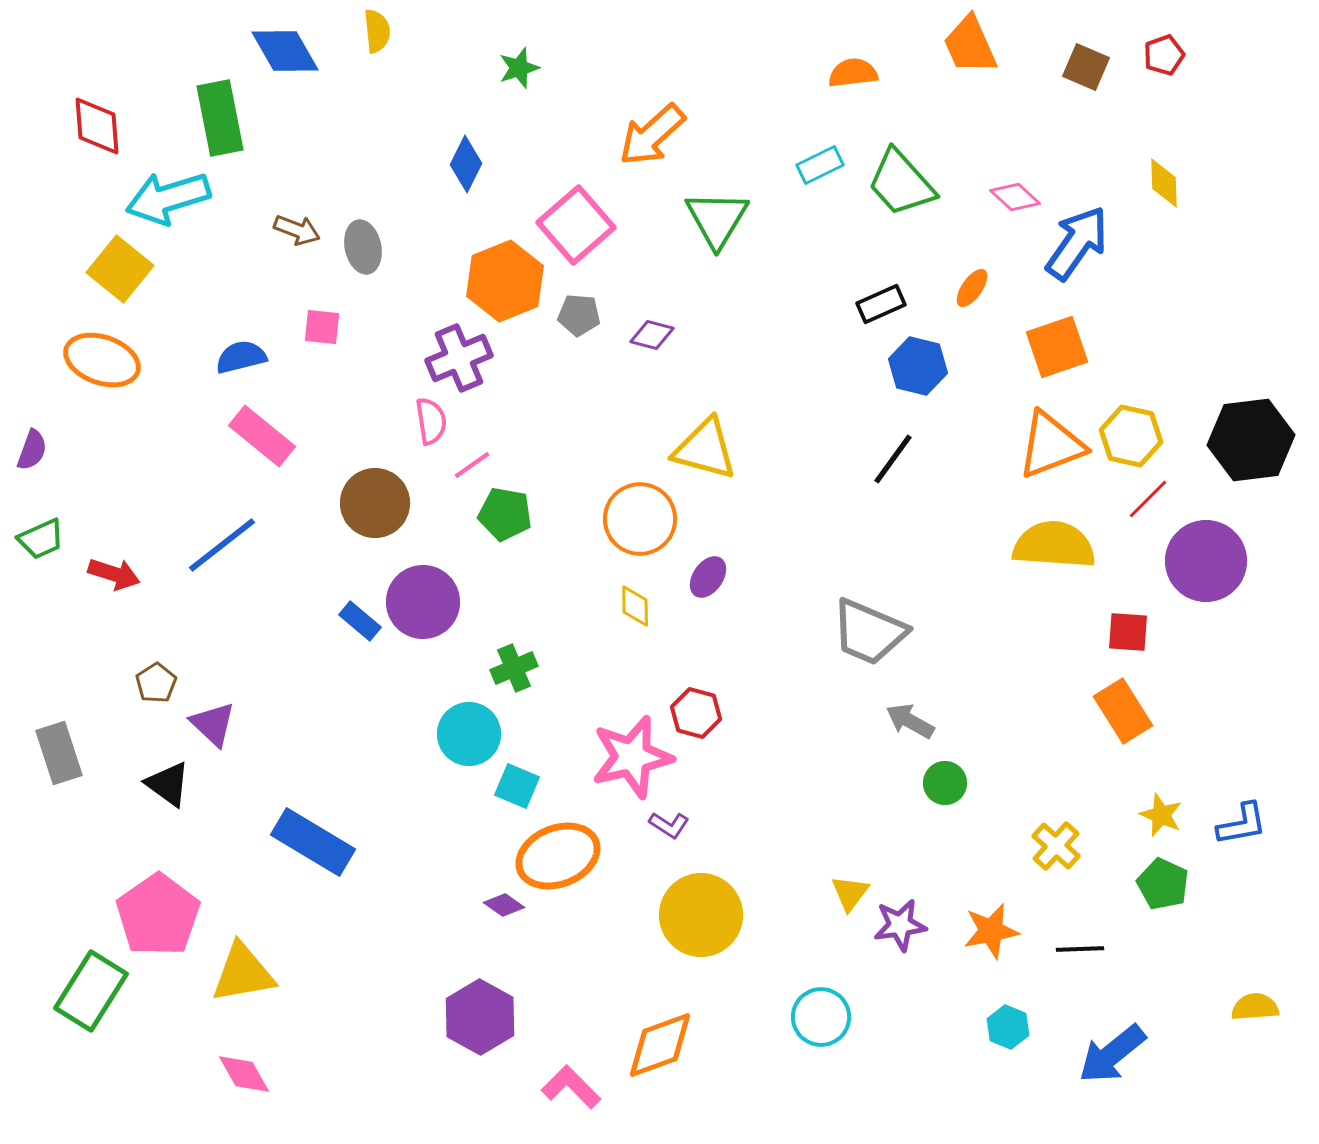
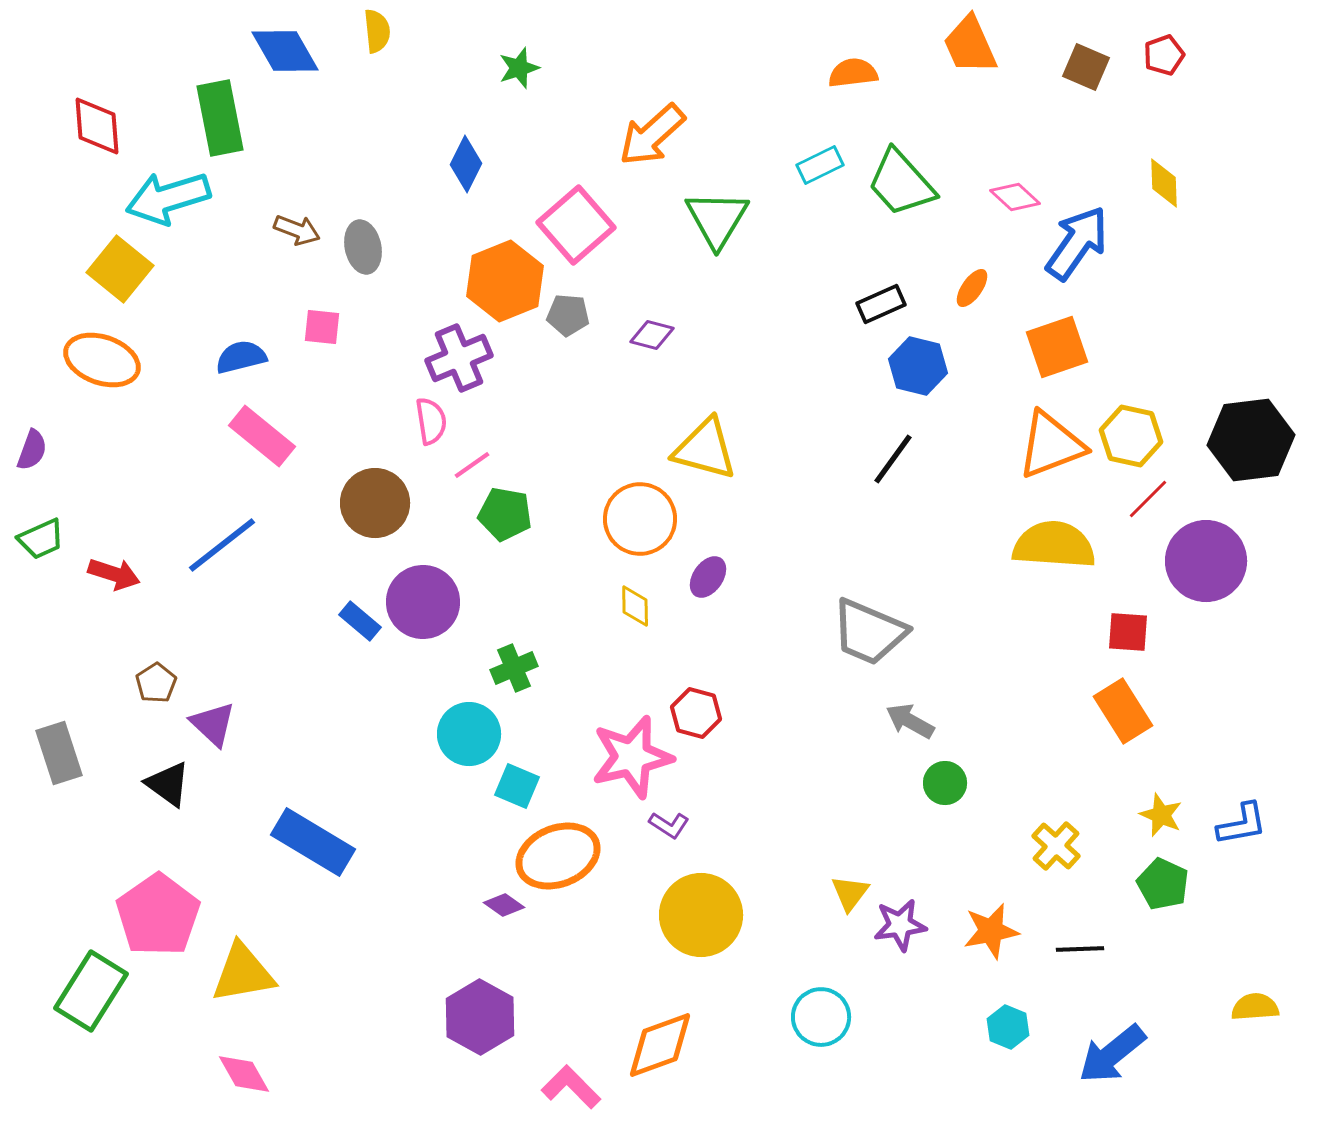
gray pentagon at (579, 315): moved 11 px left
